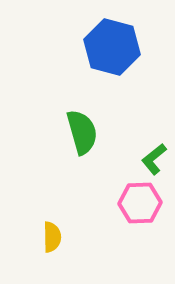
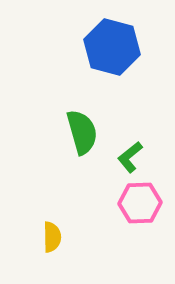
green L-shape: moved 24 px left, 2 px up
